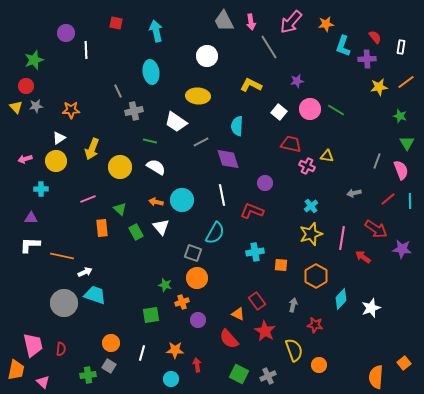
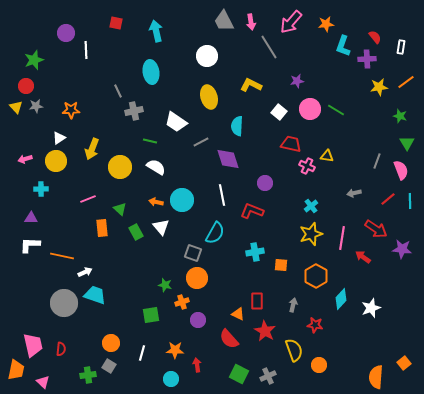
yellow ellipse at (198, 96): moved 11 px right, 1 px down; rotated 70 degrees clockwise
red rectangle at (257, 301): rotated 36 degrees clockwise
